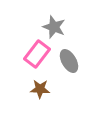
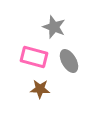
pink rectangle: moved 3 px left, 3 px down; rotated 68 degrees clockwise
